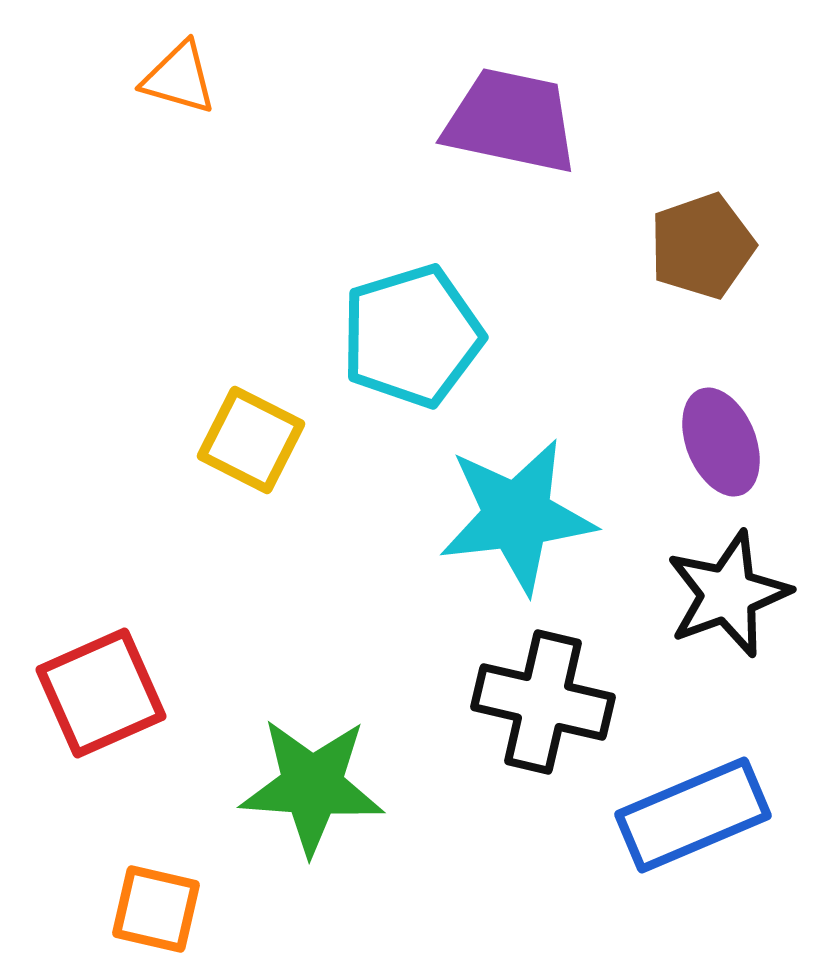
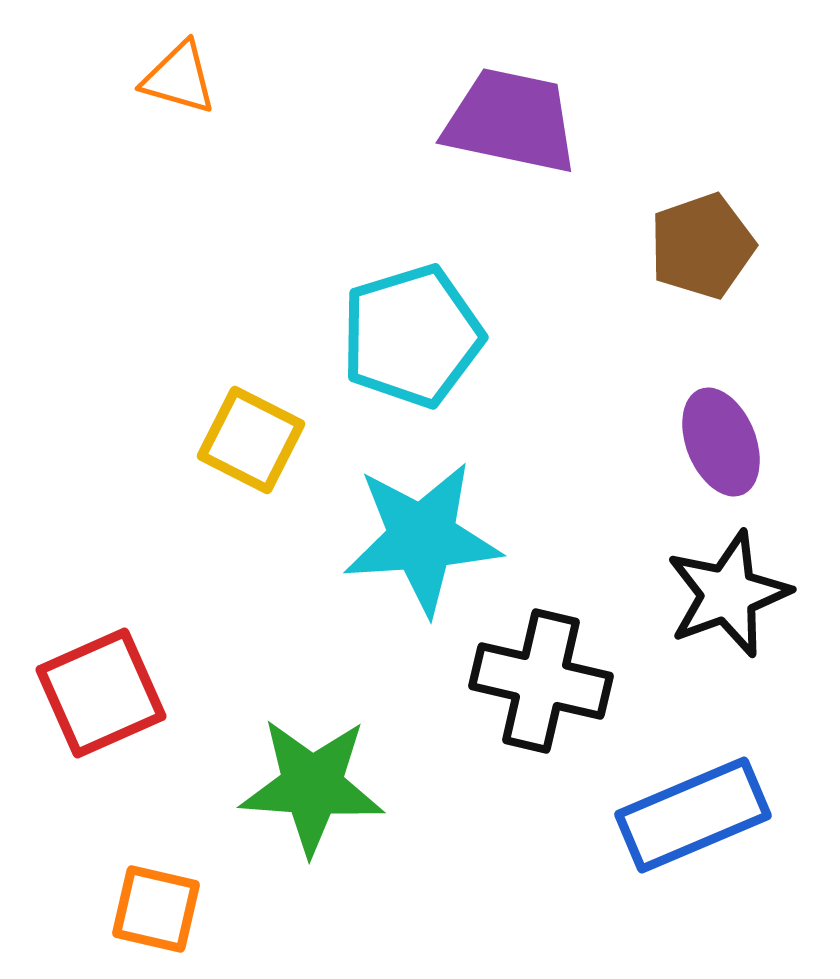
cyan star: moved 95 px left, 22 px down; rotated 3 degrees clockwise
black cross: moved 2 px left, 21 px up
